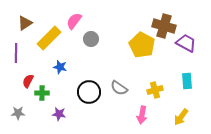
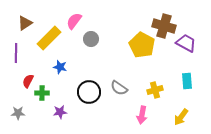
purple star: moved 1 px right, 2 px up; rotated 16 degrees counterclockwise
